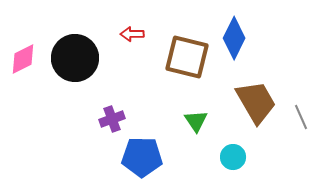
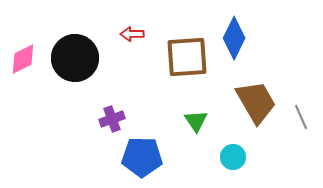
brown square: rotated 18 degrees counterclockwise
